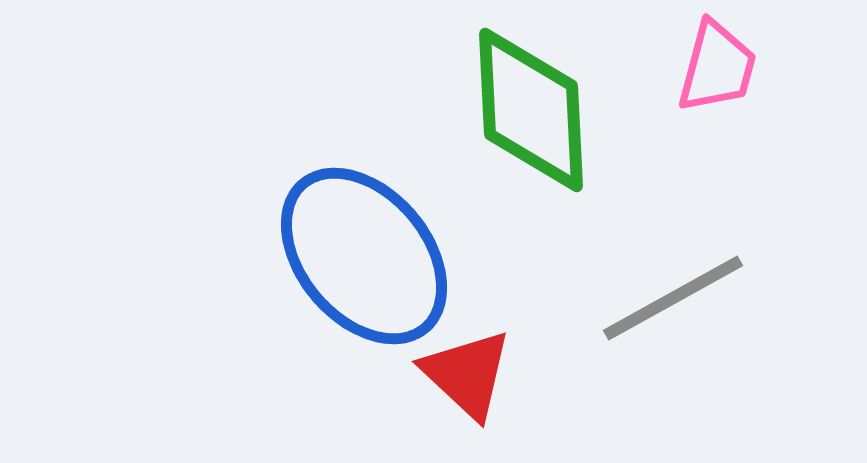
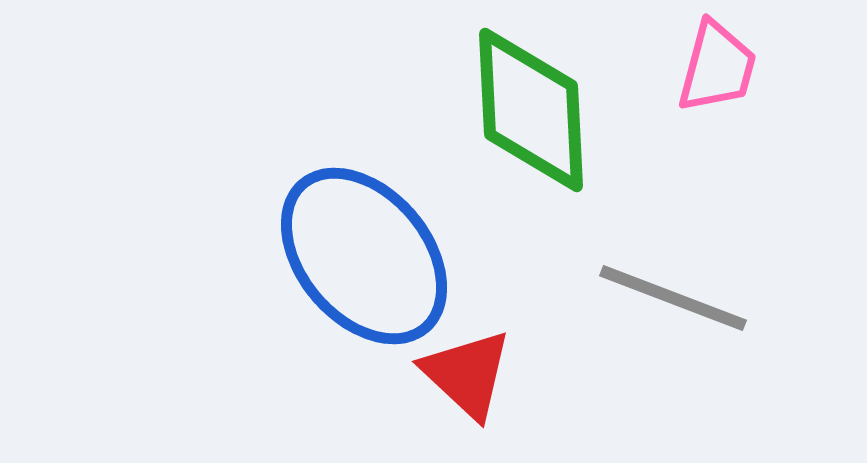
gray line: rotated 50 degrees clockwise
